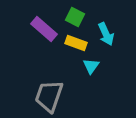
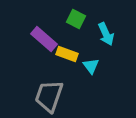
green square: moved 1 px right, 2 px down
purple rectangle: moved 10 px down
yellow rectangle: moved 9 px left, 11 px down
cyan triangle: rotated 12 degrees counterclockwise
